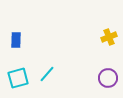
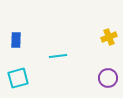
cyan line: moved 11 px right, 18 px up; rotated 42 degrees clockwise
